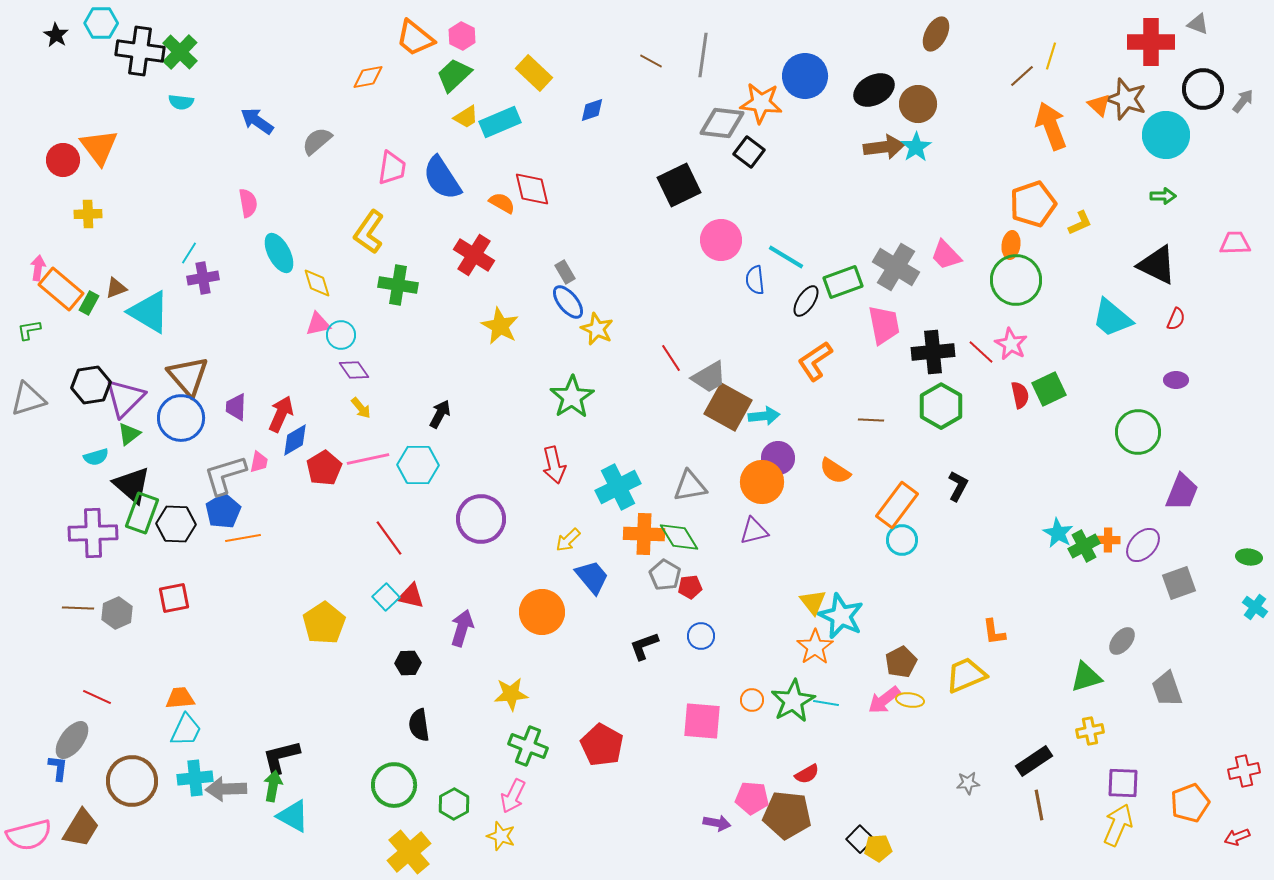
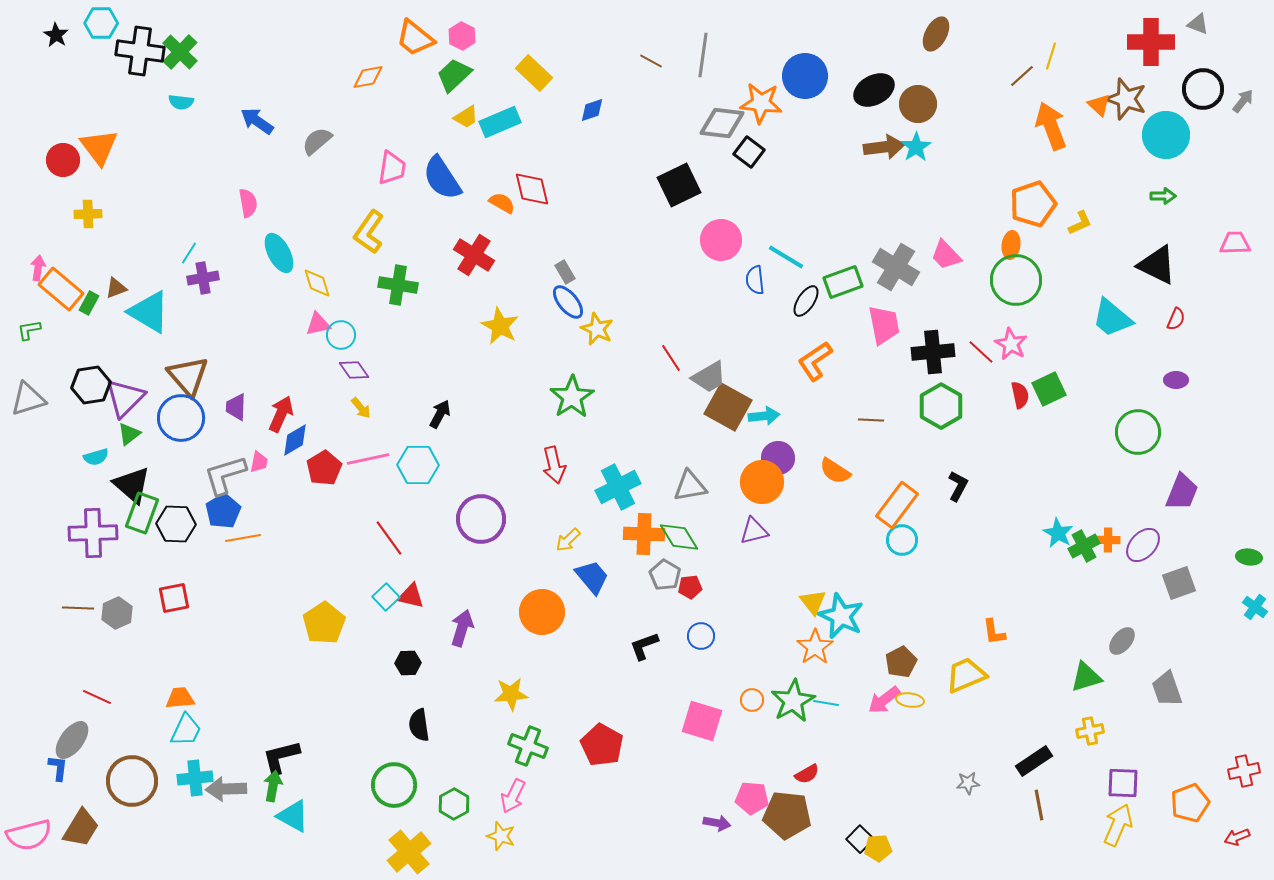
pink square at (702, 721): rotated 12 degrees clockwise
